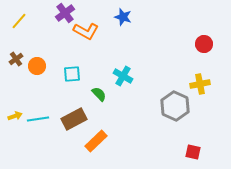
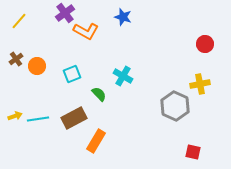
red circle: moved 1 px right
cyan square: rotated 18 degrees counterclockwise
brown rectangle: moved 1 px up
orange rectangle: rotated 15 degrees counterclockwise
